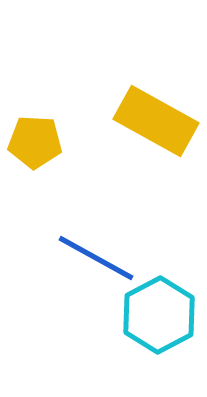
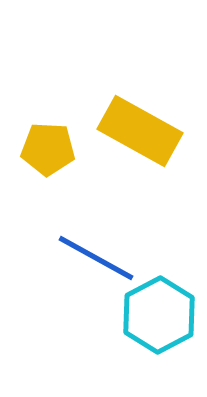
yellow rectangle: moved 16 px left, 10 px down
yellow pentagon: moved 13 px right, 7 px down
